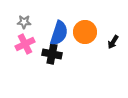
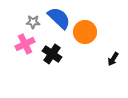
gray star: moved 9 px right
blue semicircle: moved 15 px up; rotated 65 degrees counterclockwise
black arrow: moved 17 px down
black cross: rotated 24 degrees clockwise
